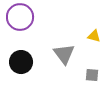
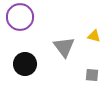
gray triangle: moved 7 px up
black circle: moved 4 px right, 2 px down
